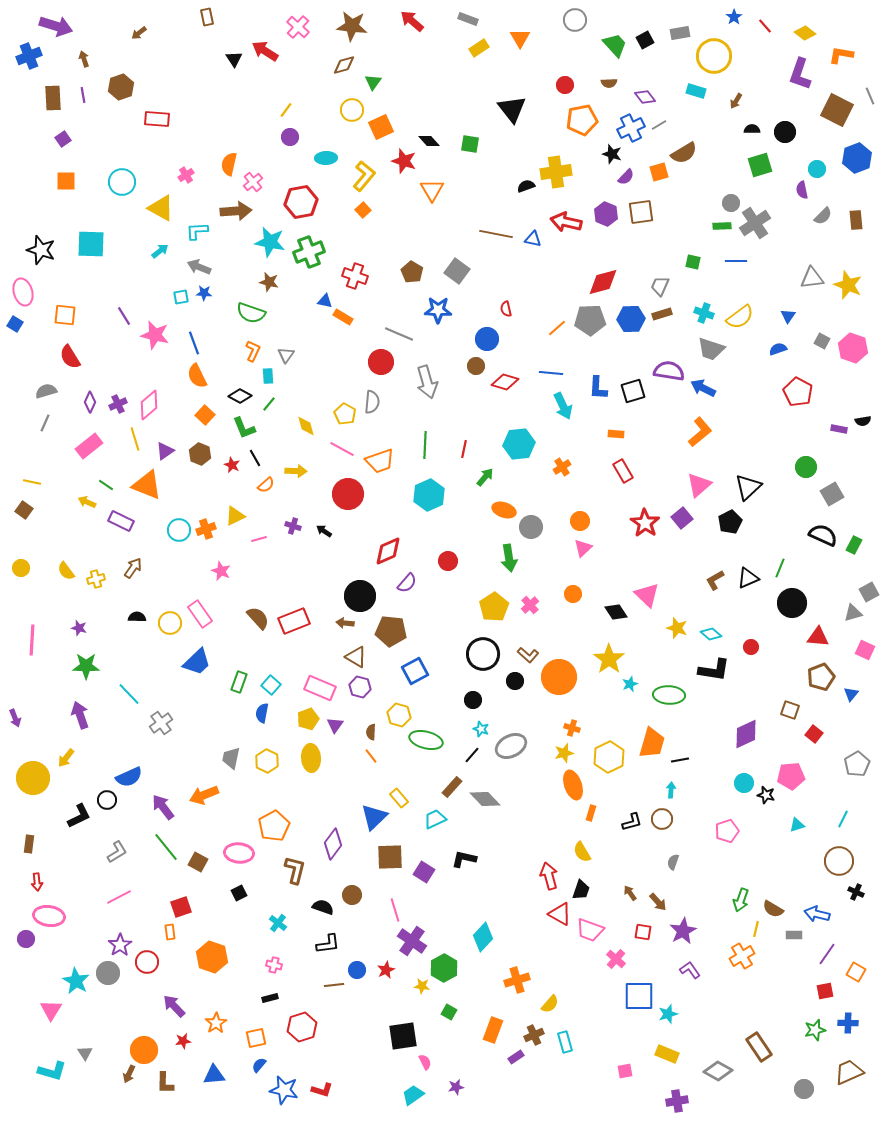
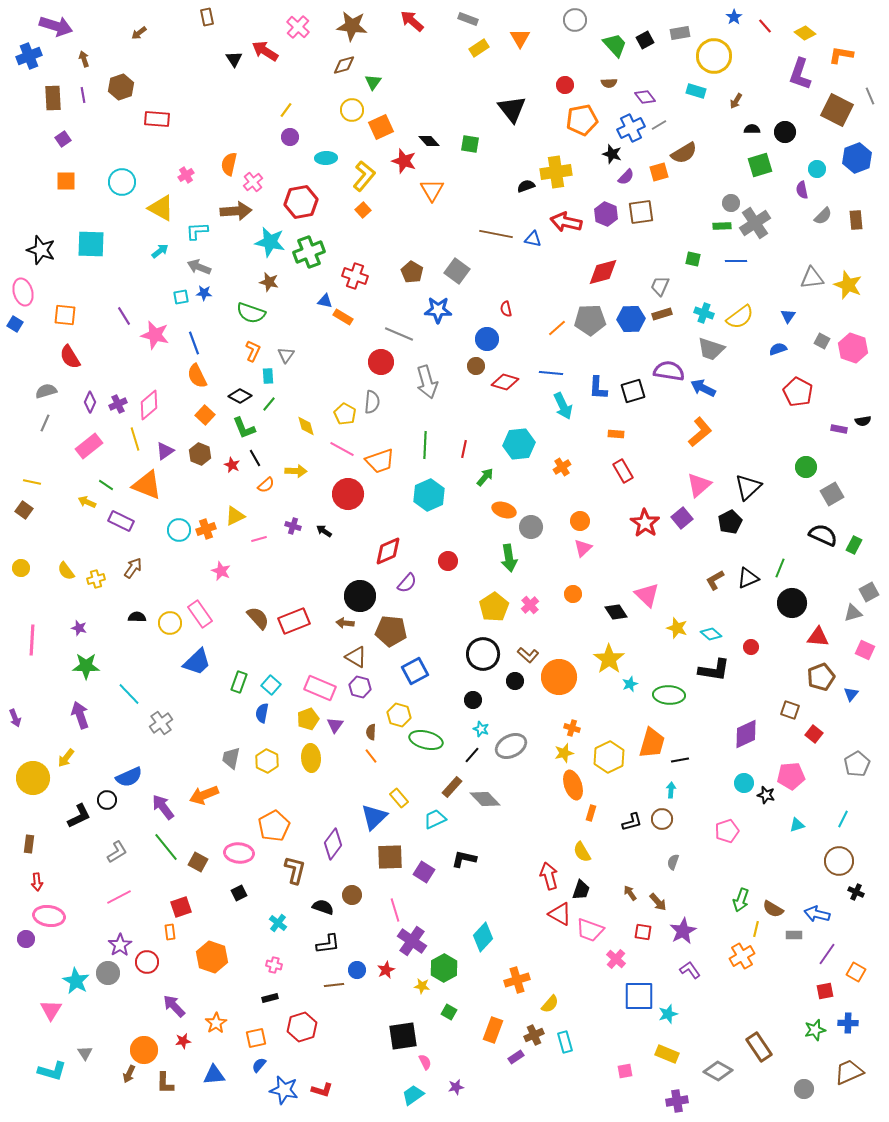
green square at (693, 262): moved 3 px up
red diamond at (603, 282): moved 10 px up
